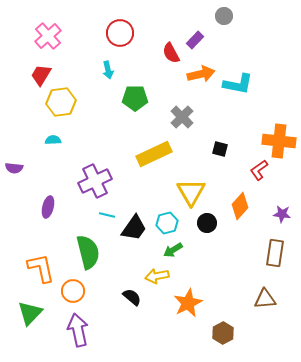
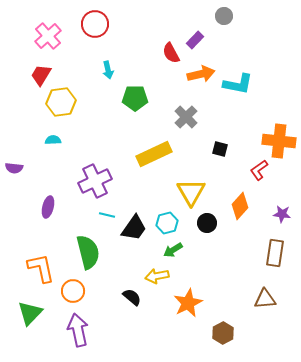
red circle: moved 25 px left, 9 px up
gray cross: moved 4 px right
